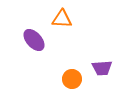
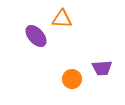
purple ellipse: moved 2 px right, 4 px up
